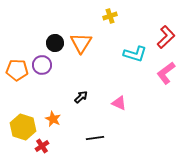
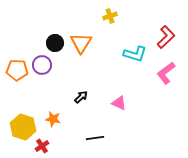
orange star: rotated 14 degrees counterclockwise
